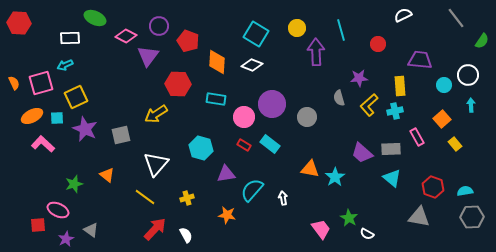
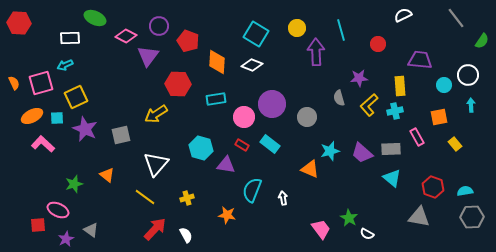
cyan rectangle at (216, 99): rotated 18 degrees counterclockwise
orange square at (442, 119): moved 3 px left, 2 px up; rotated 30 degrees clockwise
red rectangle at (244, 145): moved 2 px left
orange triangle at (310, 169): rotated 12 degrees clockwise
purple triangle at (226, 174): moved 9 px up; rotated 18 degrees clockwise
cyan star at (335, 177): moved 5 px left, 26 px up; rotated 18 degrees clockwise
cyan semicircle at (252, 190): rotated 20 degrees counterclockwise
